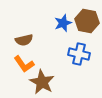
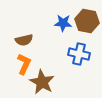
blue star: rotated 24 degrees clockwise
orange L-shape: rotated 120 degrees counterclockwise
